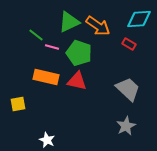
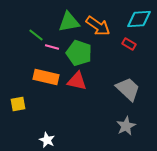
green triangle: rotated 15 degrees clockwise
